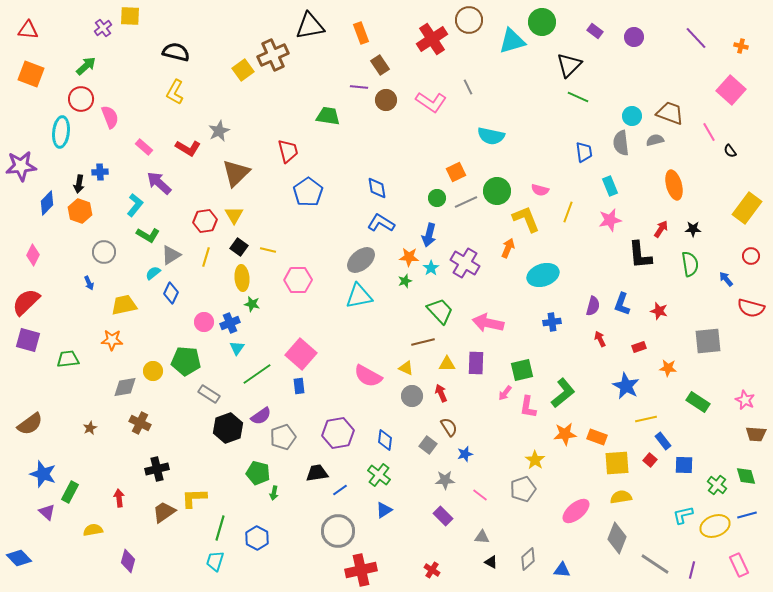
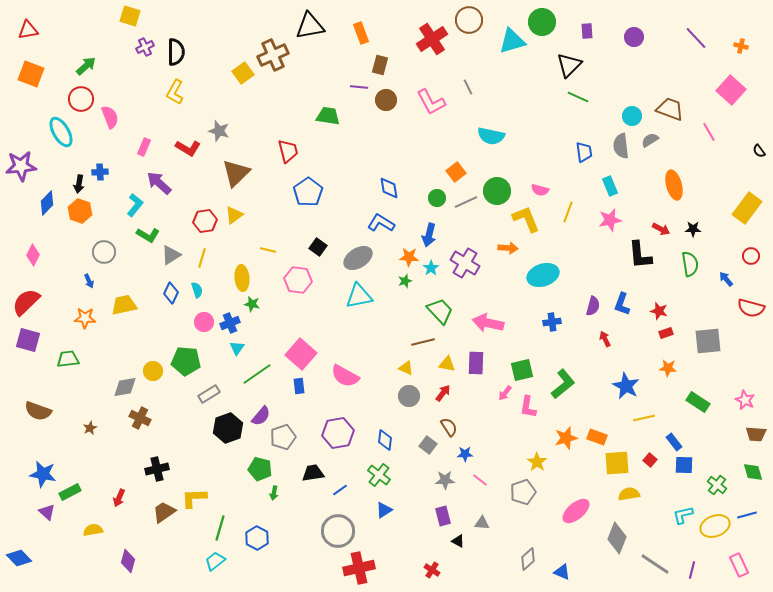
yellow square at (130, 16): rotated 15 degrees clockwise
purple cross at (103, 28): moved 42 px right, 19 px down; rotated 12 degrees clockwise
red triangle at (28, 30): rotated 15 degrees counterclockwise
purple rectangle at (595, 31): moved 8 px left; rotated 49 degrees clockwise
black semicircle at (176, 52): rotated 76 degrees clockwise
brown rectangle at (380, 65): rotated 48 degrees clockwise
yellow square at (243, 70): moved 3 px down
pink L-shape at (431, 102): rotated 28 degrees clockwise
brown trapezoid at (670, 113): moved 4 px up
gray star at (219, 131): rotated 30 degrees counterclockwise
cyan ellipse at (61, 132): rotated 36 degrees counterclockwise
gray semicircle at (655, 140): moved 5 px left; rotated 18 degrees counterclockwise
gray semicircle at (621, 143): moved 3 px down
pink rectangle at (144, 147): rotated 72 degrees clockwise
black semicircle at (730, 151): moved 29 px right
orange square at (456, 172): rotated 12 degrees counterclockwise
blue diamond at (377, 188): moved 12 px right
yellow triangle at (234, 215): rotated 24 degrees clockwise
red arrow at (661, 229): rotated 84 degrees clockwise
black square at (239, 247): moved 79 px right
orange arrow at (508, 248): rotated 72 degrees clockwise
yellow line at (206, 257): moved 4 px left, 1 px down
gray ellipse at (361, 260): moved 3 px left, 2 px up; rotated 8 degrees clockwise
cyan semicircle at (153, 273): moved 44 px right, 17 px down; rotated 112 degrees clockwise
pink hexagon at (298, 280): rotated 8 degrees clockwise
blue arrow at (89, 283): moved 2 px up
red arrow at (600, 339): moved 5 px right
orange star at (112, 340): moved 27 px left, 22 px up
red rectangle at (639, 347): moved 27 px right, 14 px up
yellow triangle at (447, 364): rotated 12 degrees clockwise
pink semicircle at (368, 376): moved 23 px left
red arrow at (441, 393): moved 2 px right; rotated 60 degrees clockwise
green L-shape at (563, 393): moved 9 px up
gray rectangle at (209, 394): rotated 65 degrees counterclockwise
gray circle at (412, 396): moved 3 px left
purple semicircle at (261, 416): rotated 15 degrees counterclockwise
yellow line at (646, 419): moved 2 px left, 1 px up
brown cross at (140, 423): moved 5 px up
brown semicircle at (30, 424): moved 8 px right, 13 px up; rotated 56 degrees clockwise
orange star at (565, 434): moved 1 px right, 4 px down; rotated 10 degrees counterclockwise
blue rectangle at (663, 441): moved 11 px right, 1 px down
blue star at (465, 454): rotated 14 degrees clockwise
yellow star at (535, 460): moved 2 px right, 2 px down
green pentagon at (258, 473): moved 2 px right, 4 px up
black trapezoid at (317, 473): moved 4 px left
blue star at (43, 474): rotated 8 degrees counterclockwise
green diamond at (746, 476): moved 7 px right, 4 px up
gray pentagon at (523, 489): moved 3 px down
green rectangle at (70, 492): rotated 35 degrees clockwise
pink line at (480, 495): moved 15 px up
yellow semicircle at (621, 497): moved 8 px right, 3 px up
red arrow at (119, 498): rotated 150 degrees counterclockwise
purple rectangle at (443, 516): rotated 30 degrees clockwise
gray triangle at (482, 537): moved 14 px up
cyan trapezoid at (215, 561): rotated 35 degrees clockwise
black triangle at (491, 562): moved 33 px left, 21 px up
red cross at (361, 570): moved 2 px left, 2 px up
blue triangle at (562, 570): moved 2 px down; rotated 18 degrees clockwise
